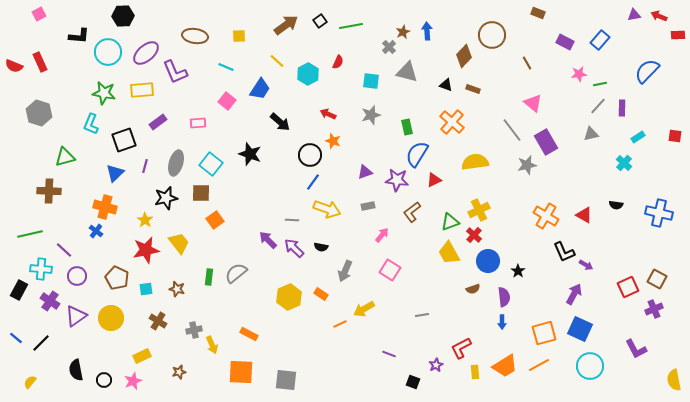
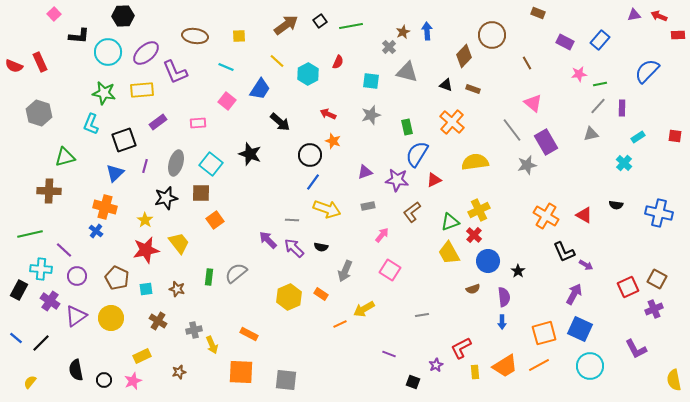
pink square at (39, 14): moved 15 px right; rotated 16 degrees counterclockwise
